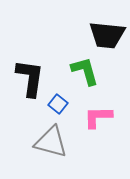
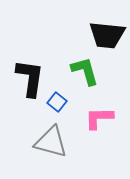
blue square: moved 1 px left, 2 px up
pink L-shape: moved 1 px right, 1 px down
